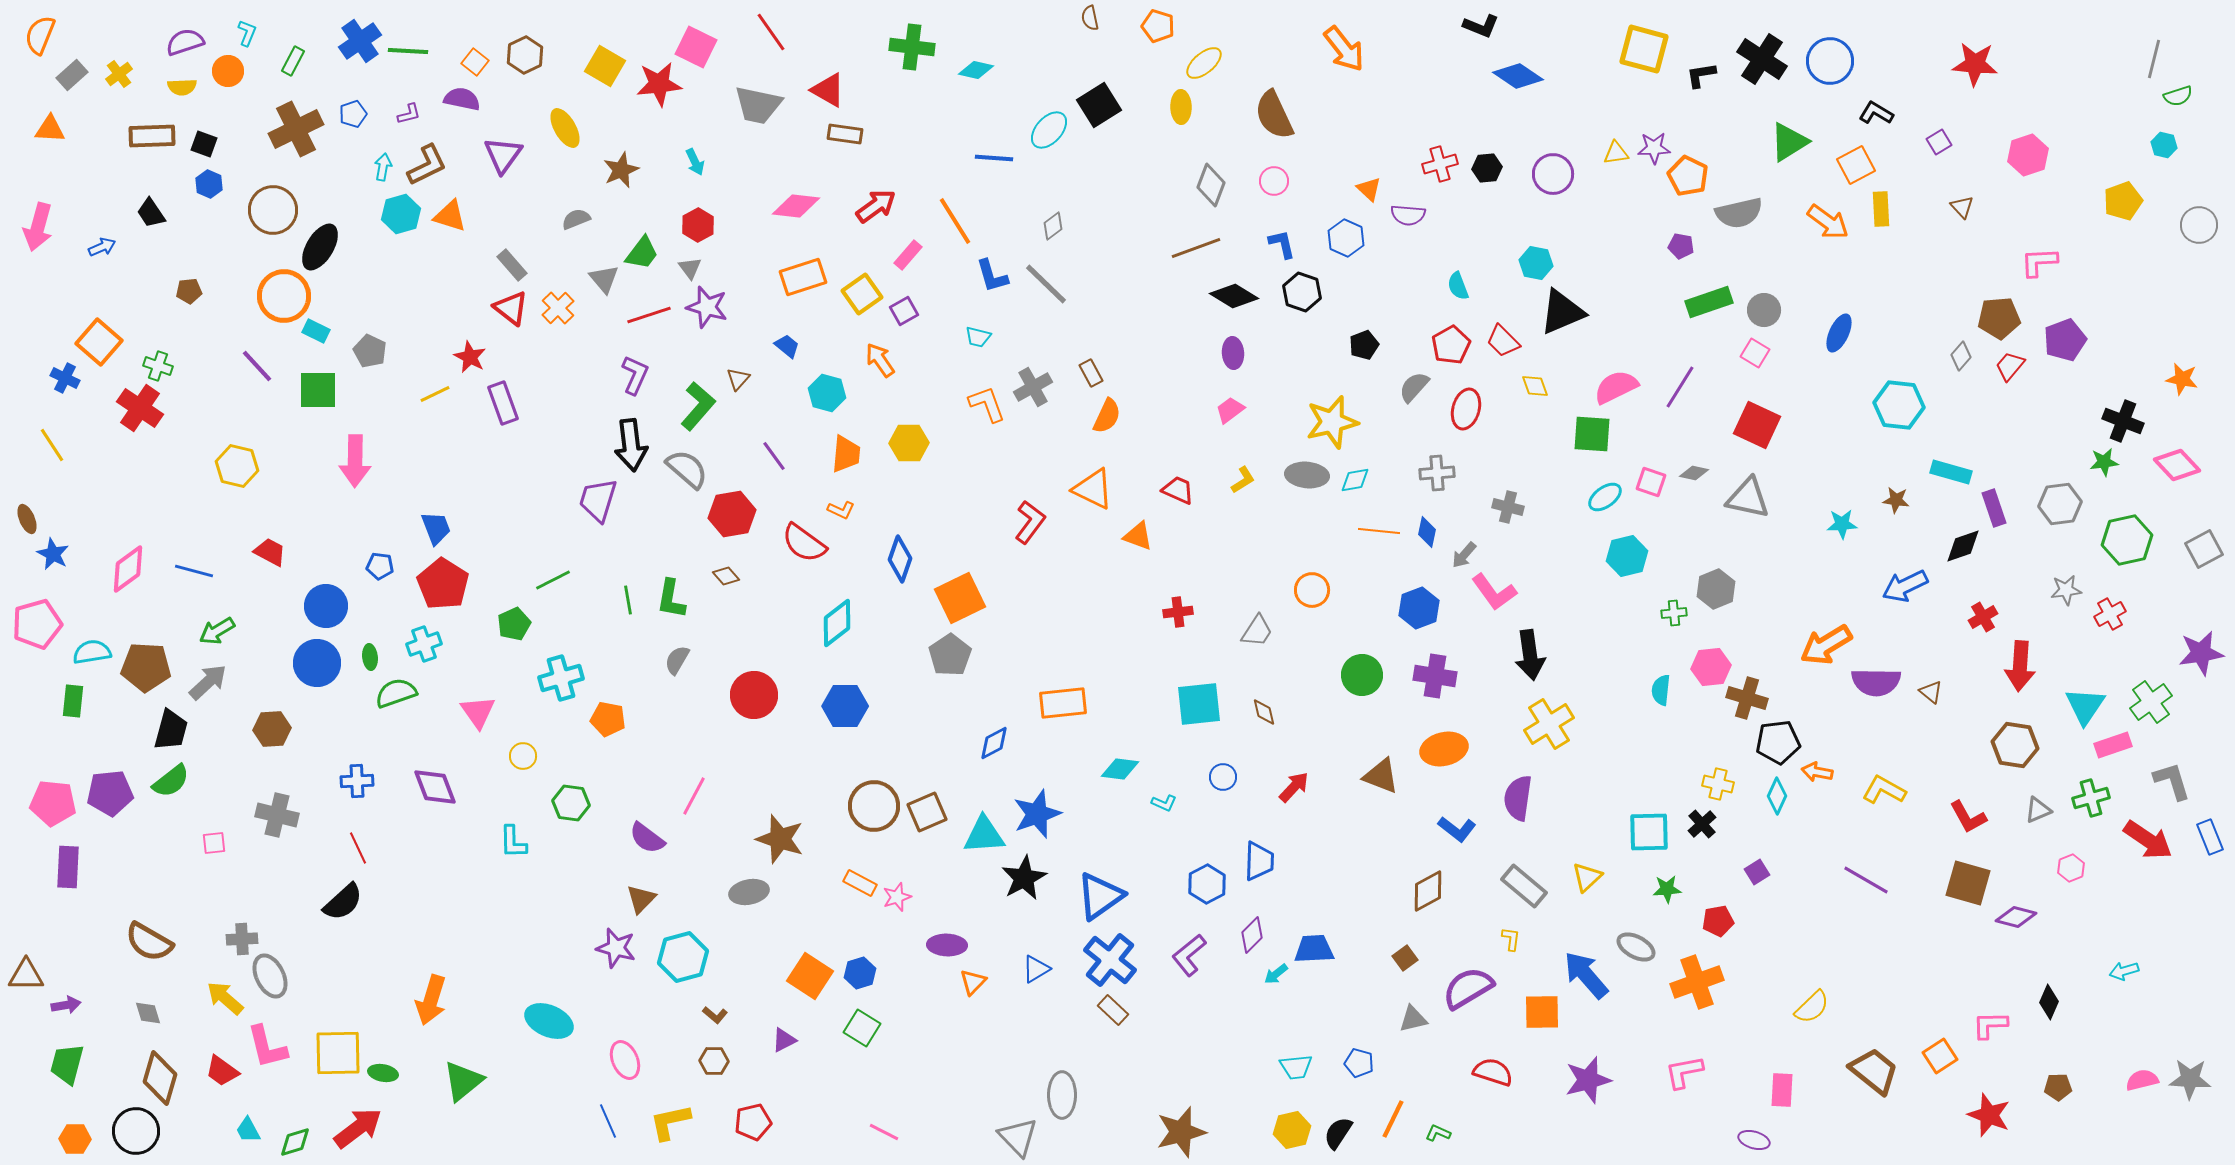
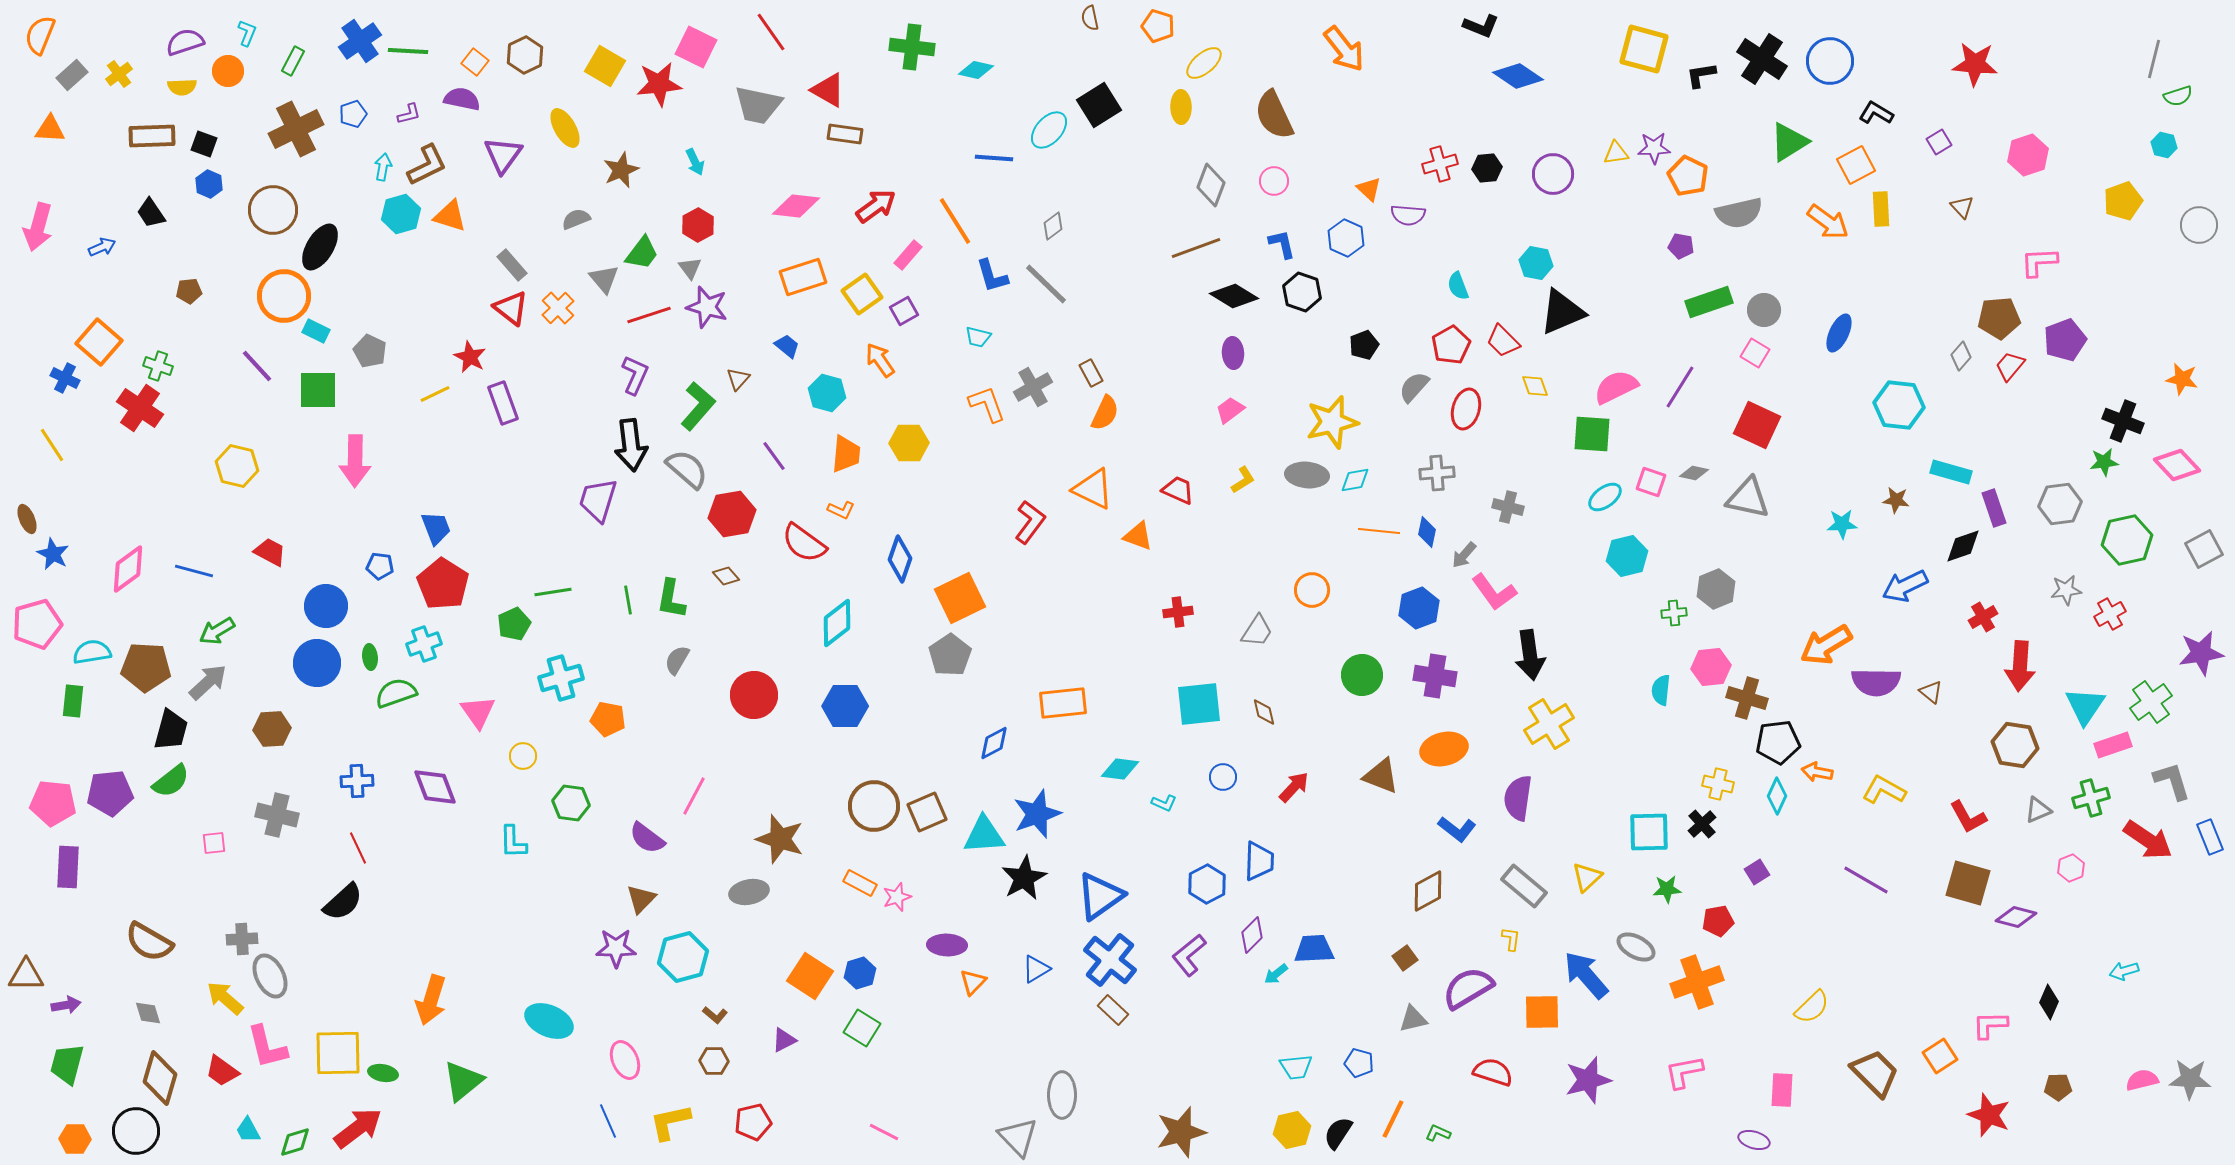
orange semicircle at (1107, 416): moved 2 px left, 3 px up
green line at (553, 580): moved 12 px down; rotated 18 degrees clockwise
purple star at (616, 948): rotated 15 degrees counterclockwise
brown trapezoid at (1874, 1071): moved 1 px right, 2 px down; rotated 6 degrees clockwise
